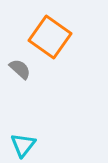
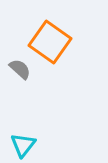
orange square: moved 5 px down
